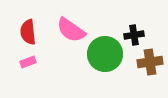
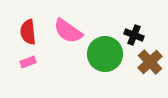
pink semicircle: moved 3 px left, 1 px down
black cross: rotated 30 degrees clockwise
brown cross: rotated 35 degrees counterclockwise
